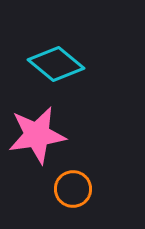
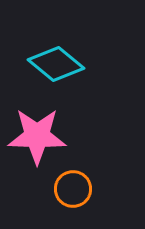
pink star: moved 1 px down; rotated 10 degrees clockwise
